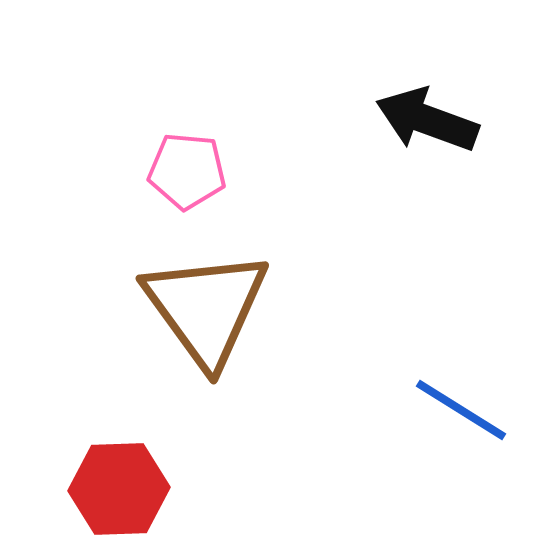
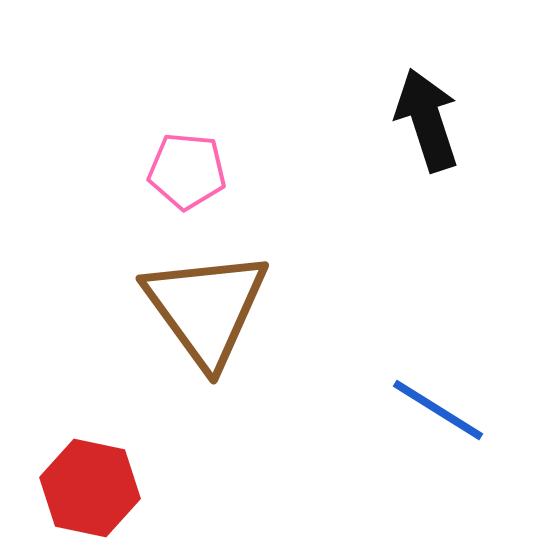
black arrow: rotated 52 degrees clockwise
blue line: moved 23 px left
red hexagon: moved 29 px left, 1 px up; rotated 14 degrees clockwise
